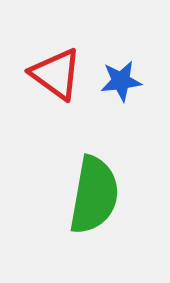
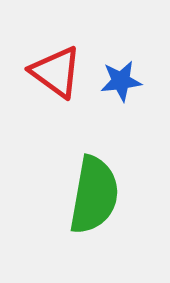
red triangle: moved 2 px up
